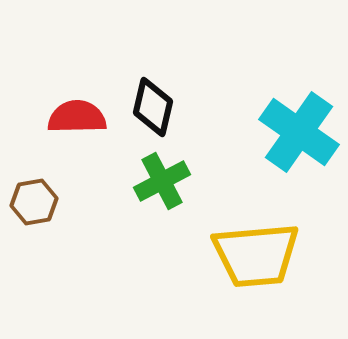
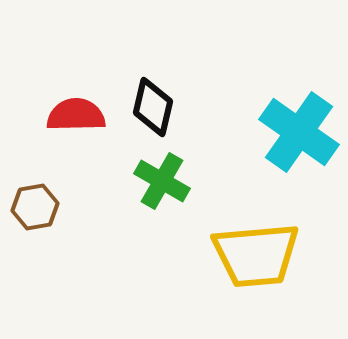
red semicircle: moved 1 px left, 2 px up
green cross: rotated 32 degrees counterclockwise
brown hexagon: moved 1 px right, 5 px down
